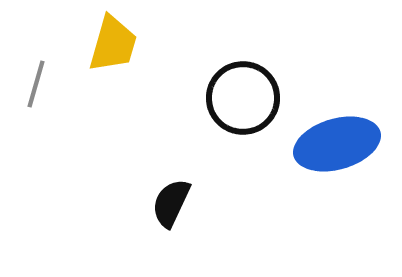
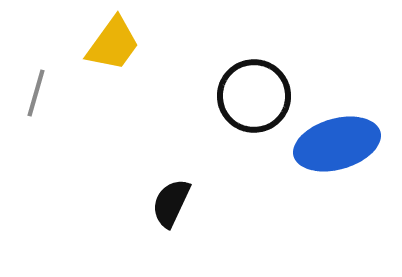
yellow trapezoid: rotated 20 degrees clockwise
gray line: moved 9 px down
black circle: moved 11 px right, 2 px up
